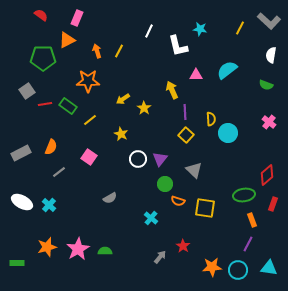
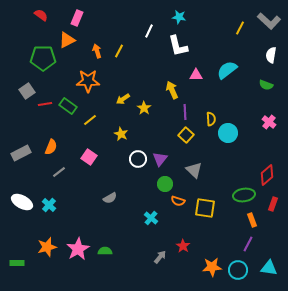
cyan star at (200, 29): moved 21 px left, 12 px up
